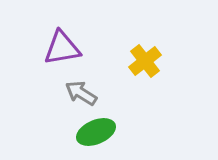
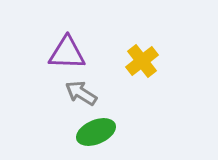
purple triangle: moved 5 px right, 5 px down; rotated 12 degrees clockwise
yellow cross: moved 3 px left
